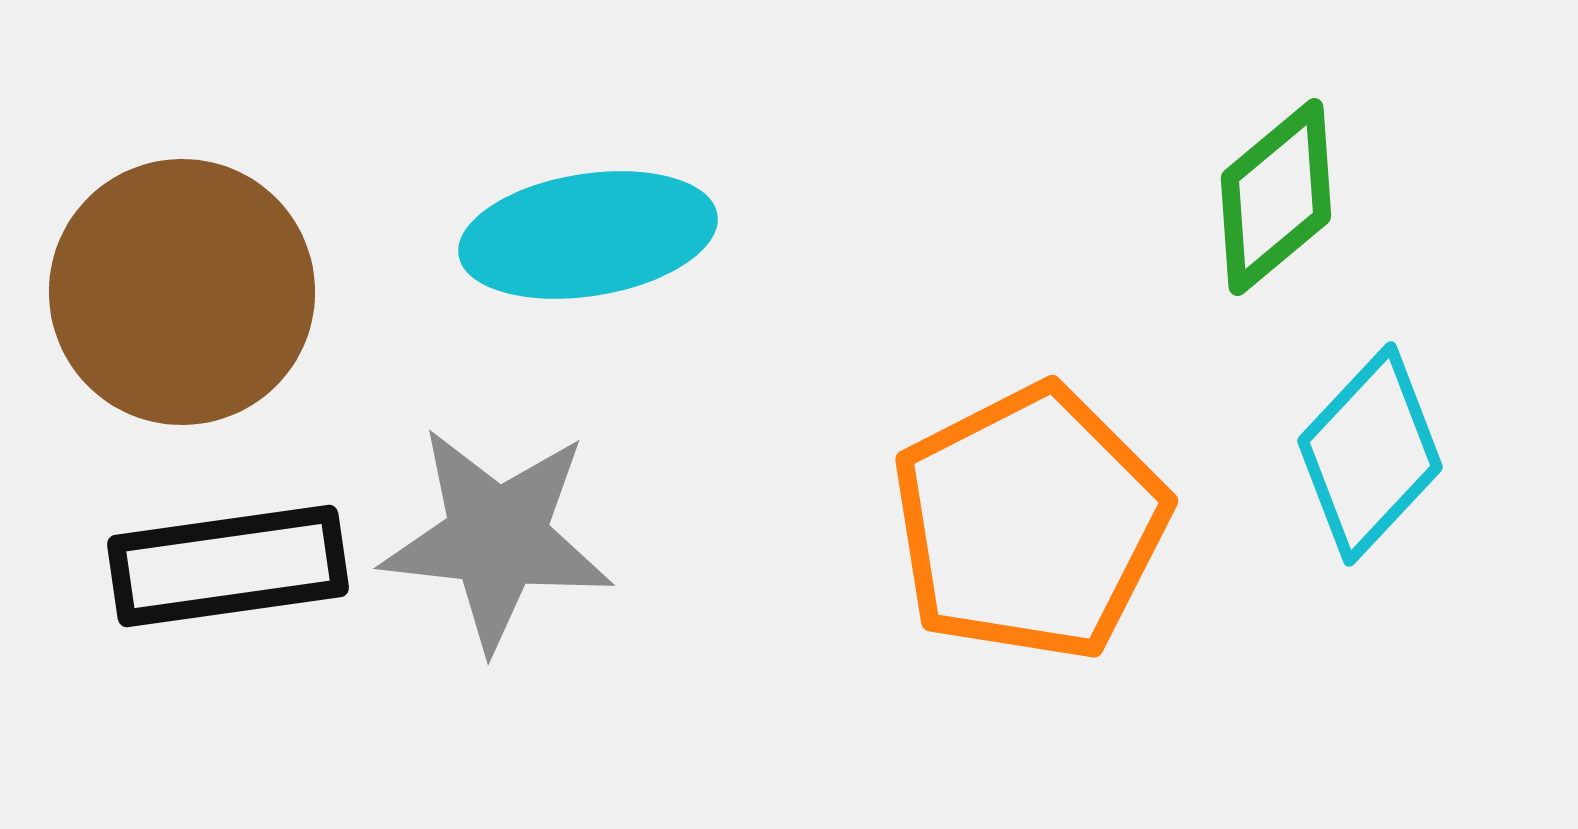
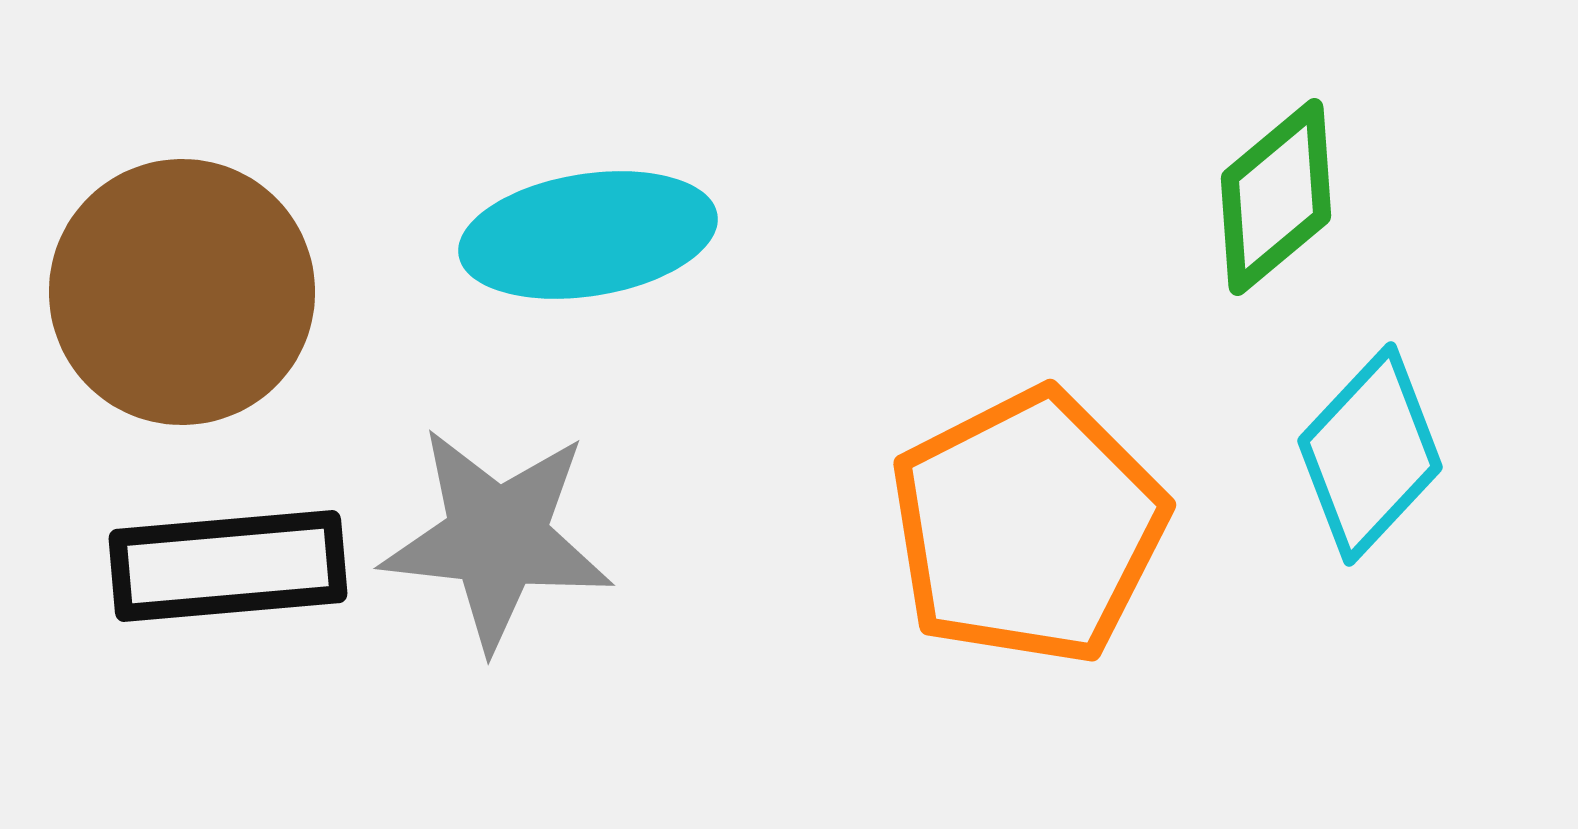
orange pentagon: moved 2 px left, 4 px down
black rectangle: rotated 3 degrees clockwise
